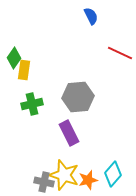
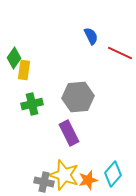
blue semicircle: moved 20 px down
